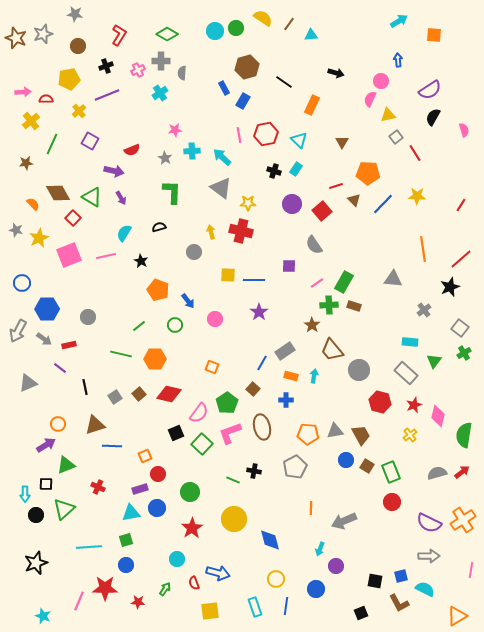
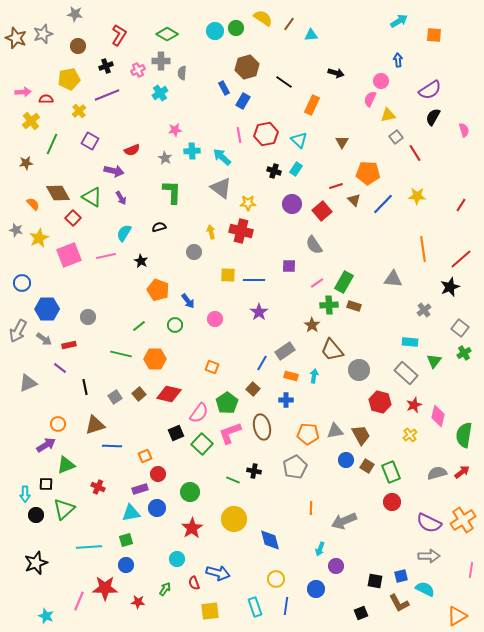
cyan star at (43, 616): moved 3 px right
